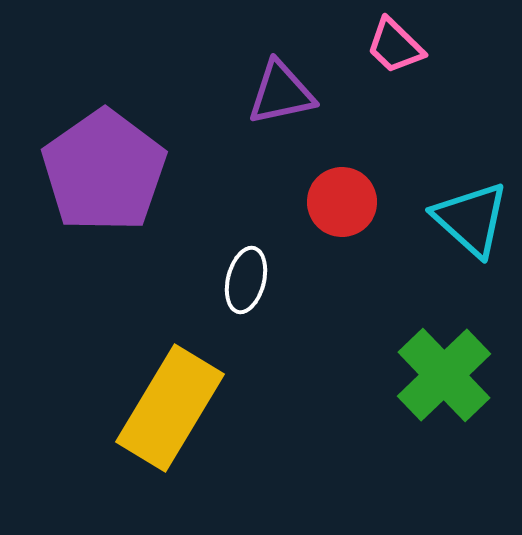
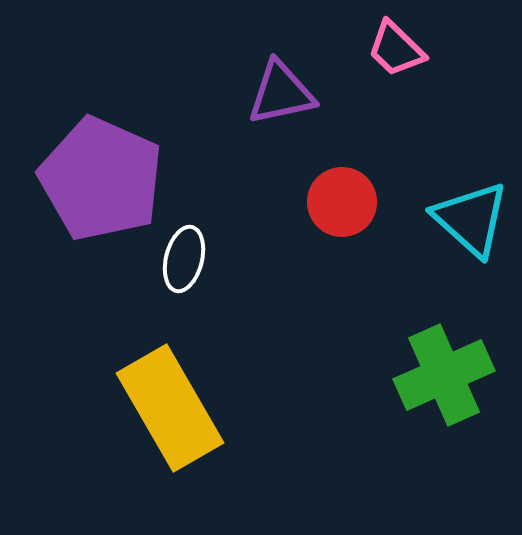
pink trapezoid: moved 1 px right, 3 px down
purple pentagon: moved 3 px left, 8 px down; rotated 13 degrees counterclockwise
white ellipse: moved 62 px left, 21 px up
green cross: rotated 20 degrees clockwise
yellow rectangle: rotated 61 degrees counterclockwise
